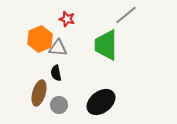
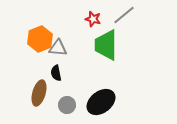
gray line: moved 2 px left
red star: moved 26 px right
gray circle: moved 8 px right
